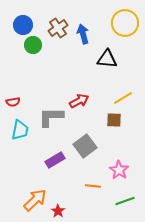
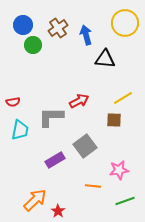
blue arrow: moved 3 px right, 1 px down
black triangle: moved 2 px left
pink star: rotated 30 degrees clockwise
